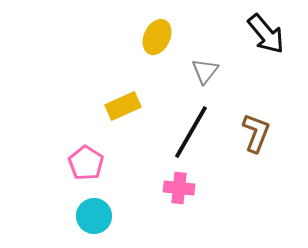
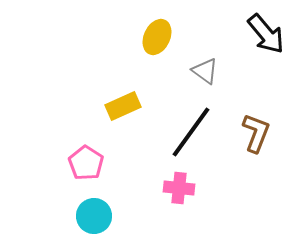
gray triangle: rotated 32 degrees counterclockwise
black line: rotated 6 degrees clockwise
